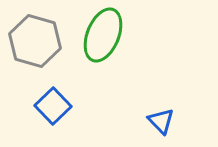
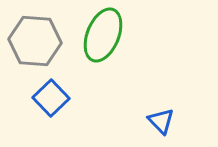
gray hexagon: rotated 12 degrees counterclockwise
blue square: moved 2 px left, 8 px up
